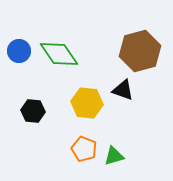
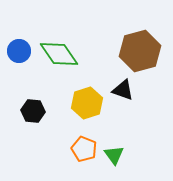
yellow hexagon: rotated 24 degrees counterclockwise
green triangle: moved 1 px up; rotated 50 degrees counterclockwise
